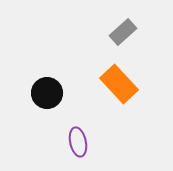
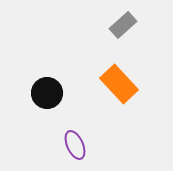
gray rectangle: moved 7 px up
purple ellipse: moved 3 px left, 3 px down; rotated 12 degrees counterclockwise
